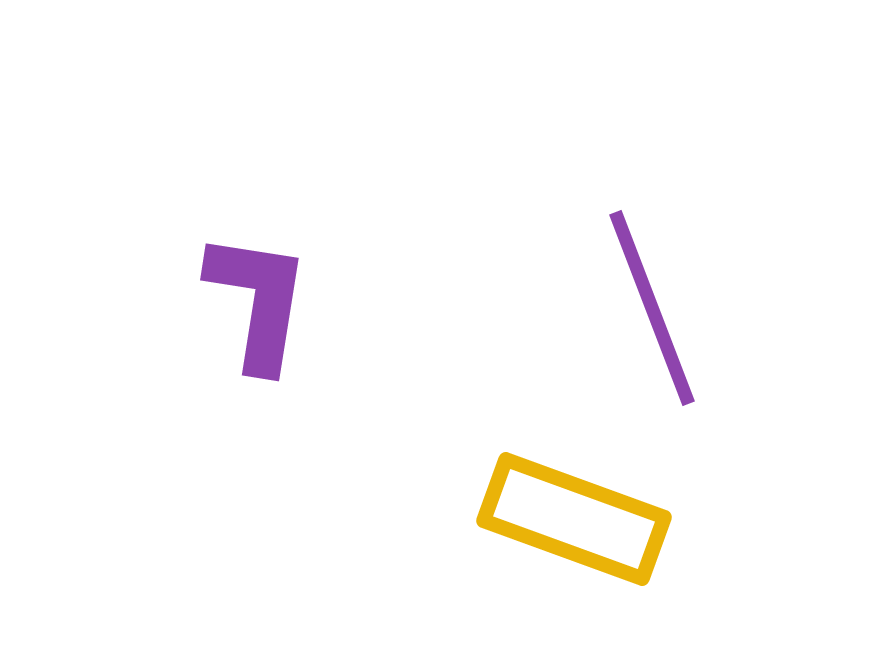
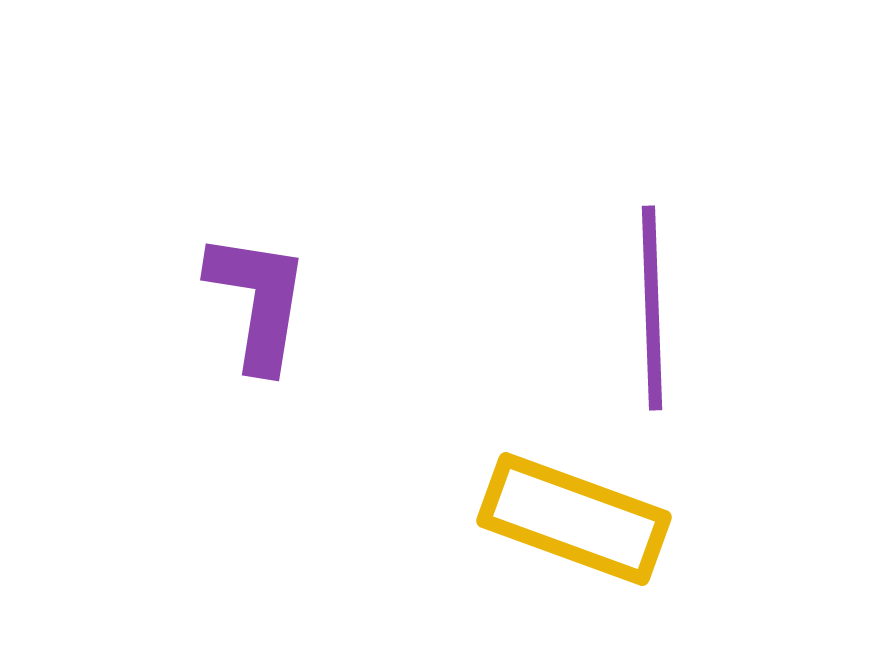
purple line: rotated 19 degrees clockwise
